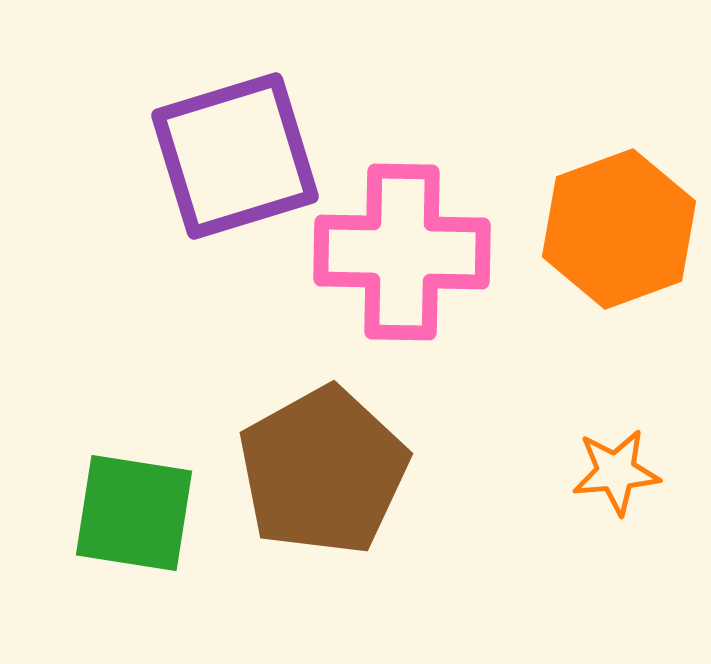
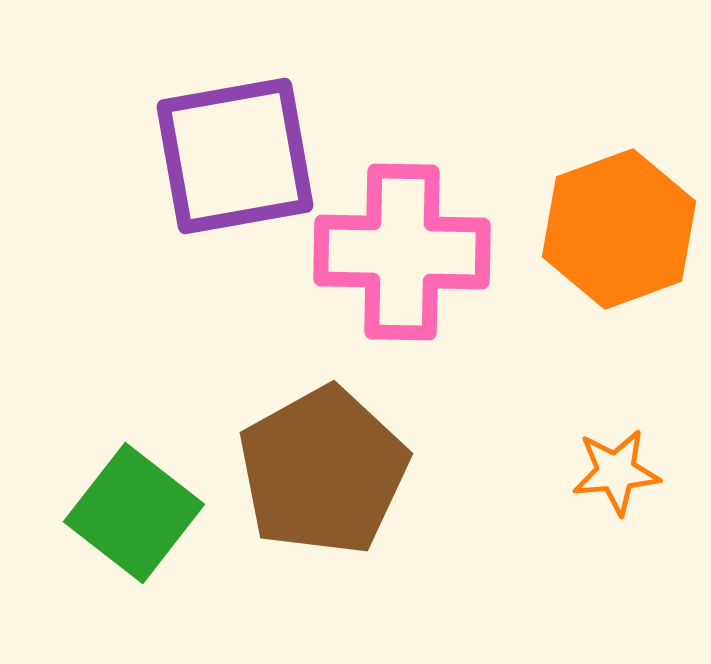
purple square: rotated 7 degrees clockwise
green square: rotated 29 degrees clockwise
